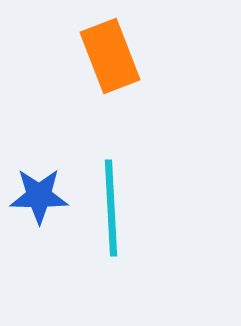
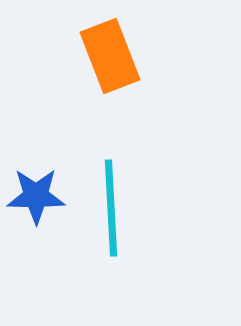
blue star: moved 3 px left
